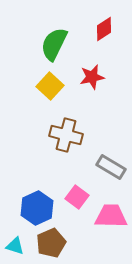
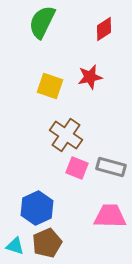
green semicircle: moved 12 px left, 22 px up
red star: moved 2 px left
yellow square: rotated 24 degrees counterclockwise
brown cross: rotated 20 degrees clockwise
gray rectangle: rotated 16 degrees counterclockwise
pink square: moved 29 px up; rotated 15 degrees counterclockwise
pink trapezoid: moved 1 px left
brown pentagon: moved 4 px left
